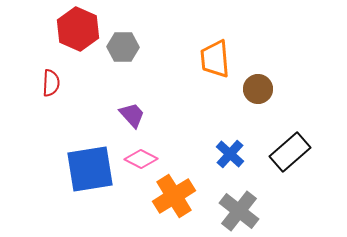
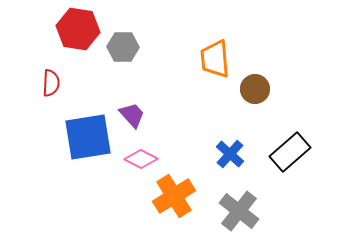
red hexagon: rotated 15 degrees counterclockwise
brown circle: moved 3 px left
blue square: moved 2 px left, 32 px up
